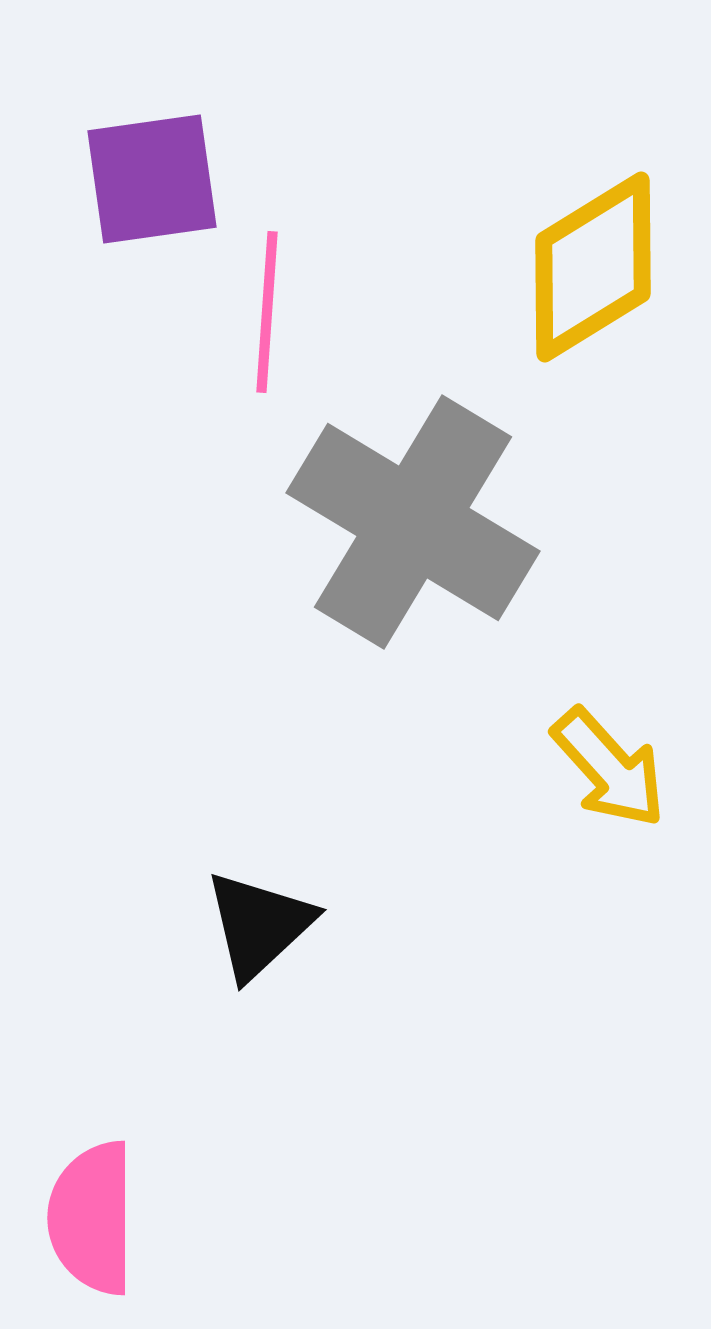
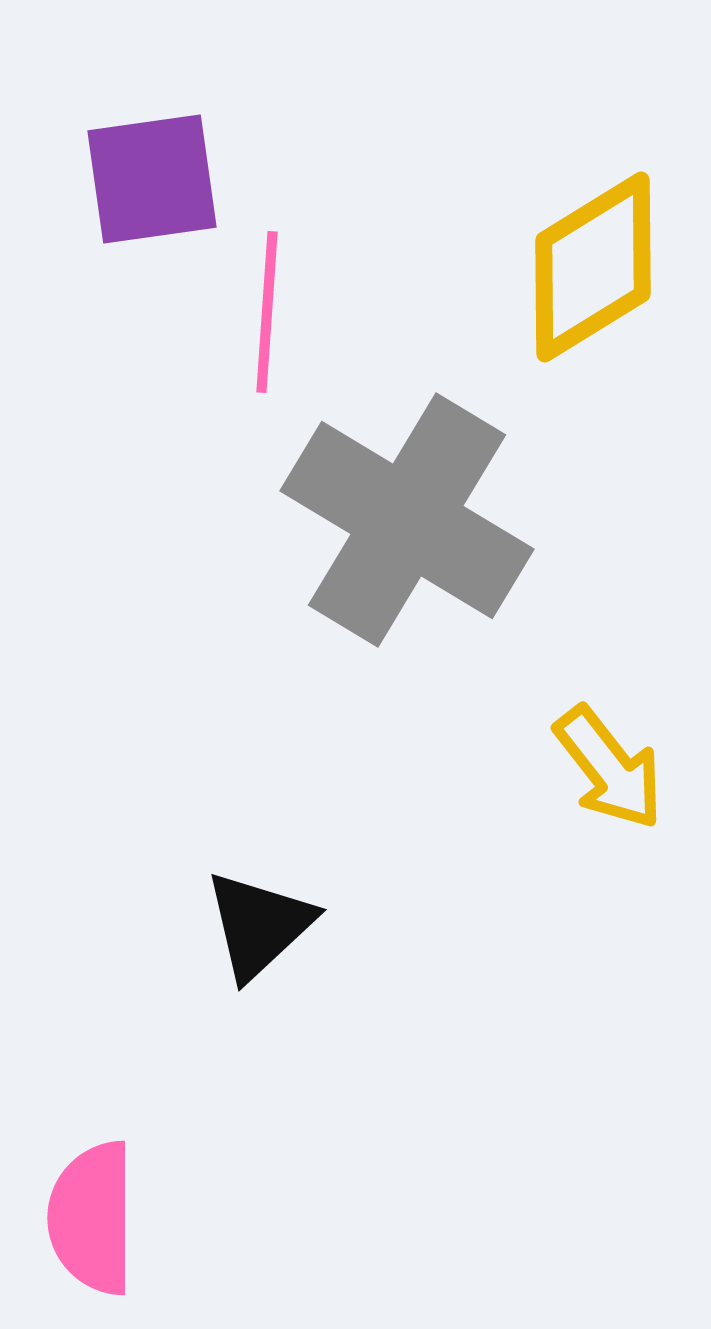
gray cross: moved 6 px left, 2 px up
yellow arrow: rotated 4 degrees clockwise
